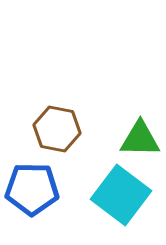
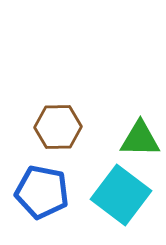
brown hexagon: moved 1 px right, 2 px up; rotated 12 degrees counterclockwise
blue pentagon: moved 10 px right, 3 px down; rotated 10 degrees clockwise
